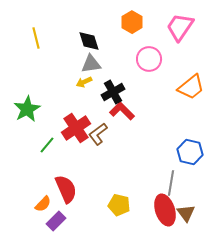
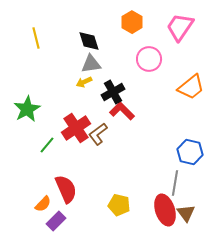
gray line: moved 4 px right
